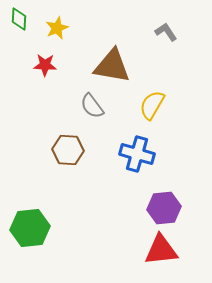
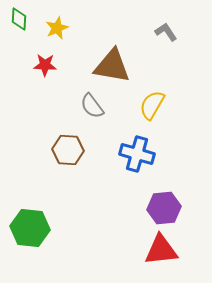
green hexagon: rotated 12 degrees clockwise
